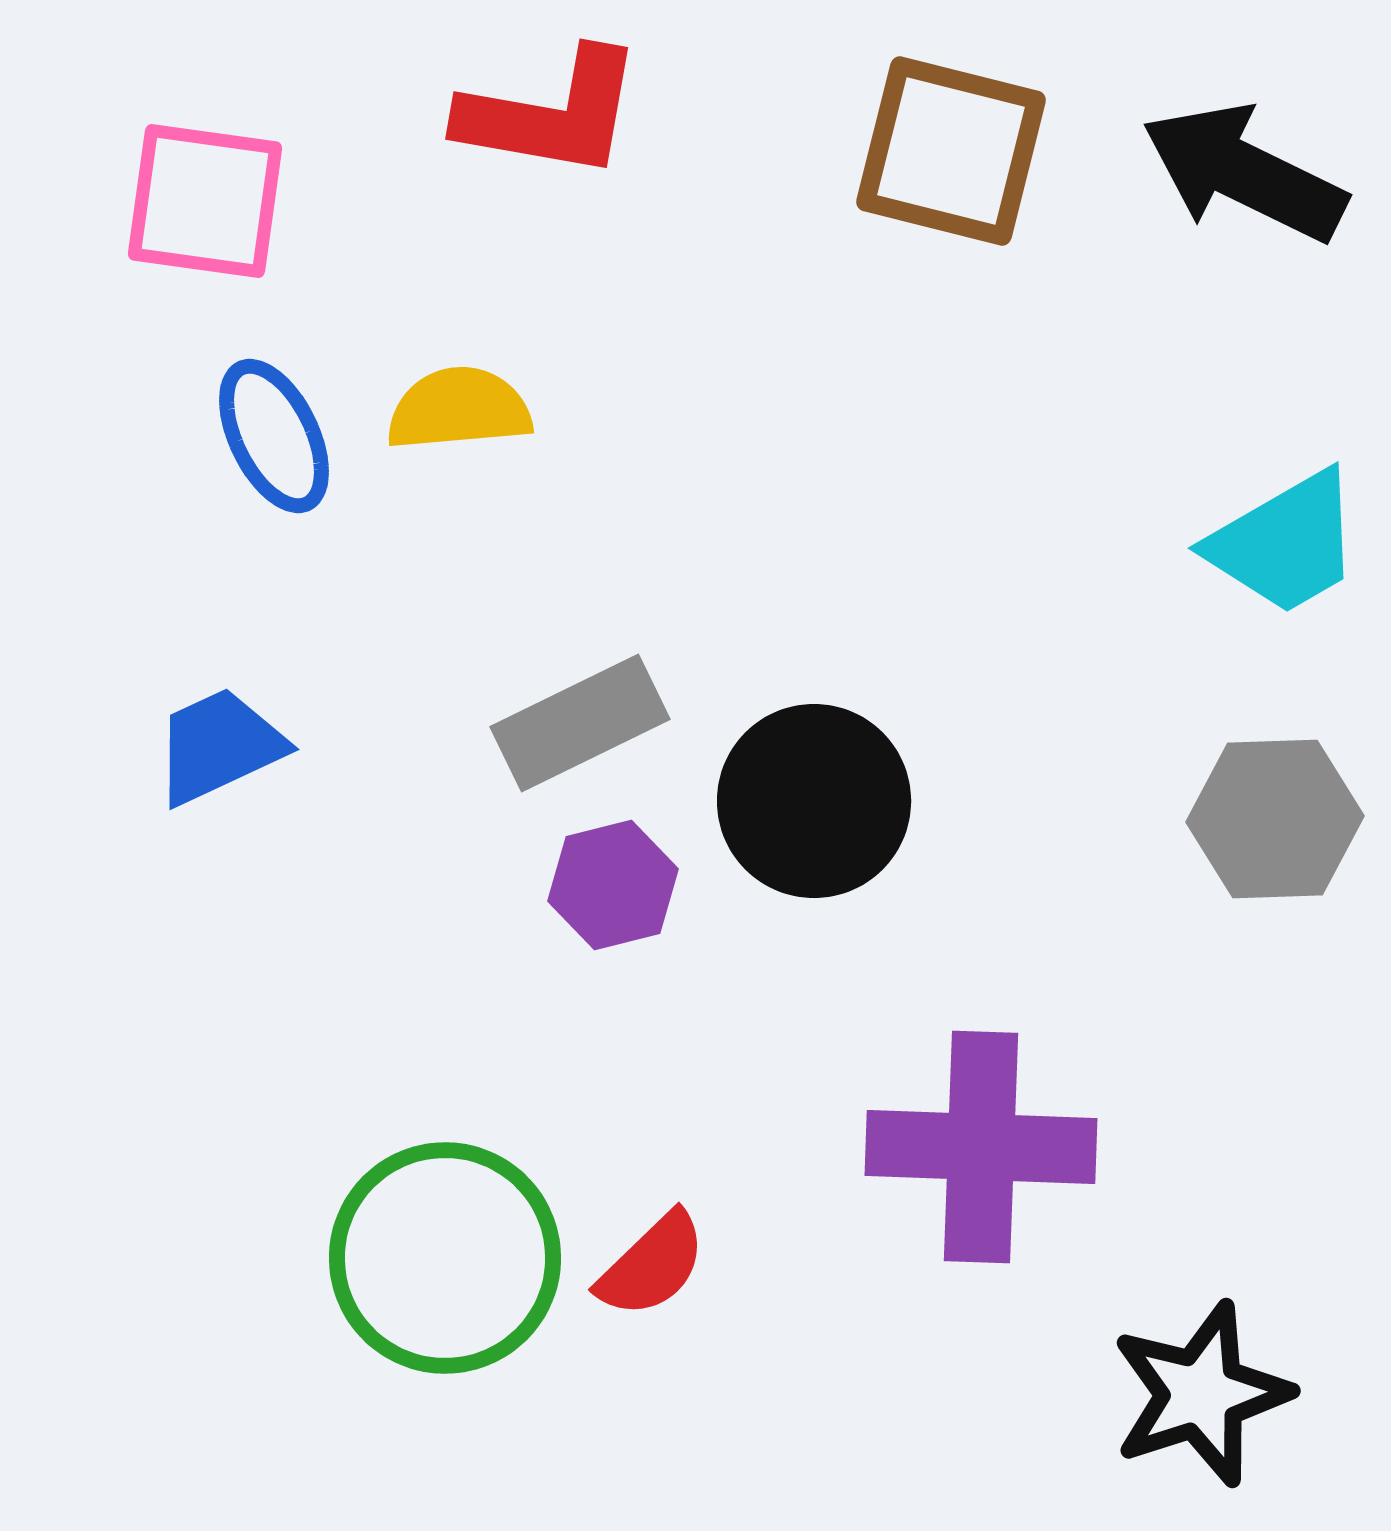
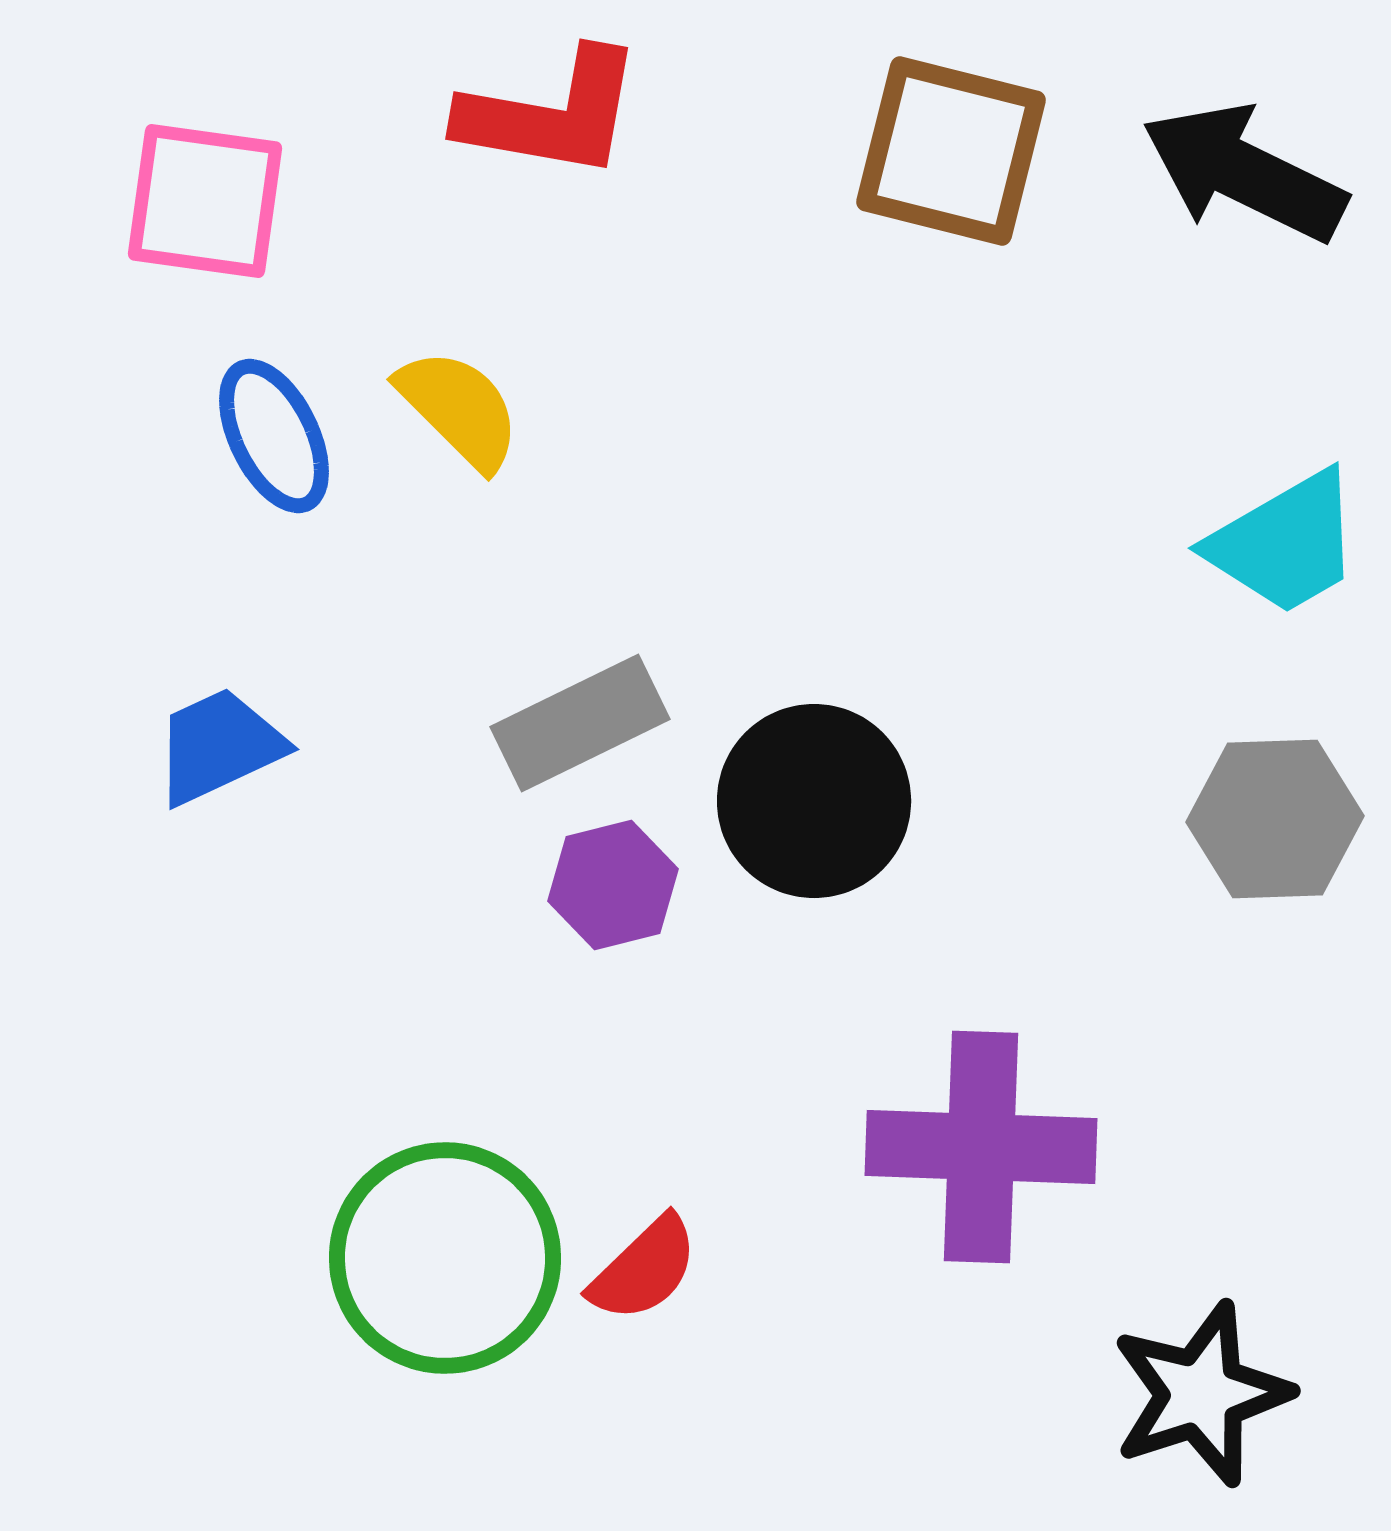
yellow semicircle: rotated 50 degrees clockwise
red semicircle: moved 8 px left, 4 px down
